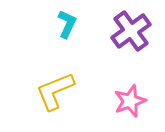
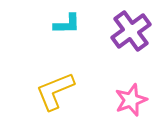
cyan L-shape: rotated 64 degrees clockwise
pink star: moved 1 px right, 1 px up
